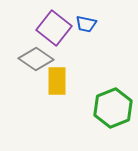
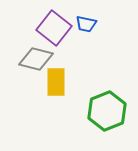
gray diamond: rotated 20 degrees counterclockwise
yellow rectangle: moved 1 px left, 1 px down
green hexagon: moved 6 px left, 3 px down
